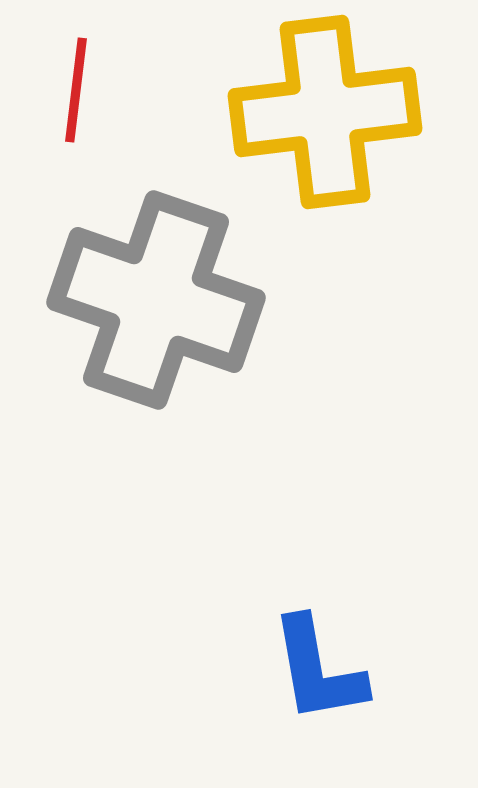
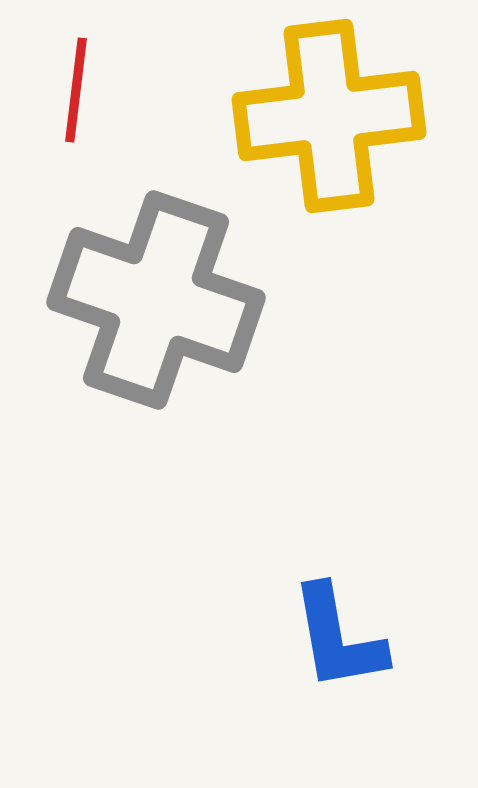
yellow cross: moved 4 px right, 4 px down
blue L-shape: moved 20 px right, 32 px up
